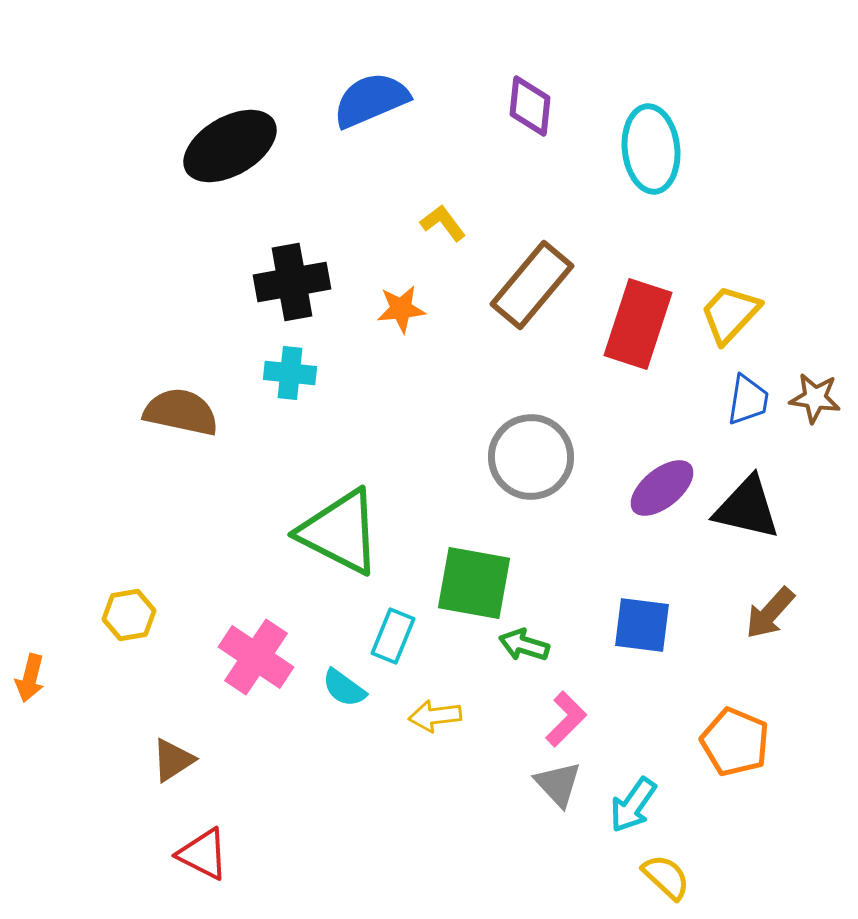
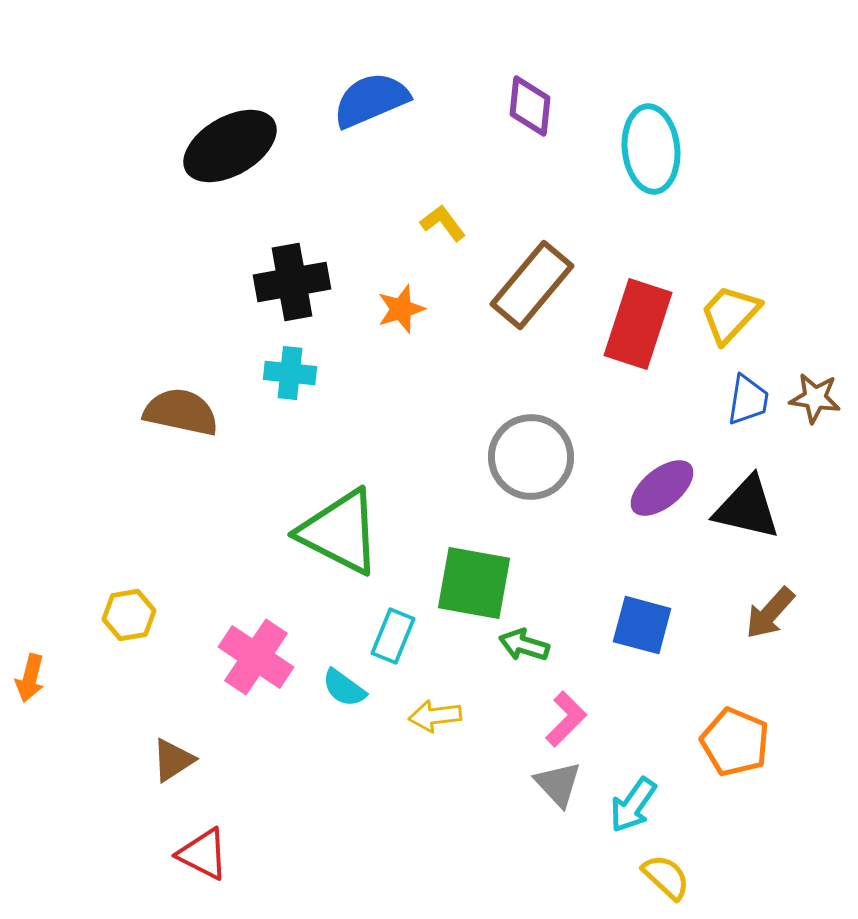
orange star: rotated 12 degrees counterclockwise
blue square: rotated 8 degrees clockwise
